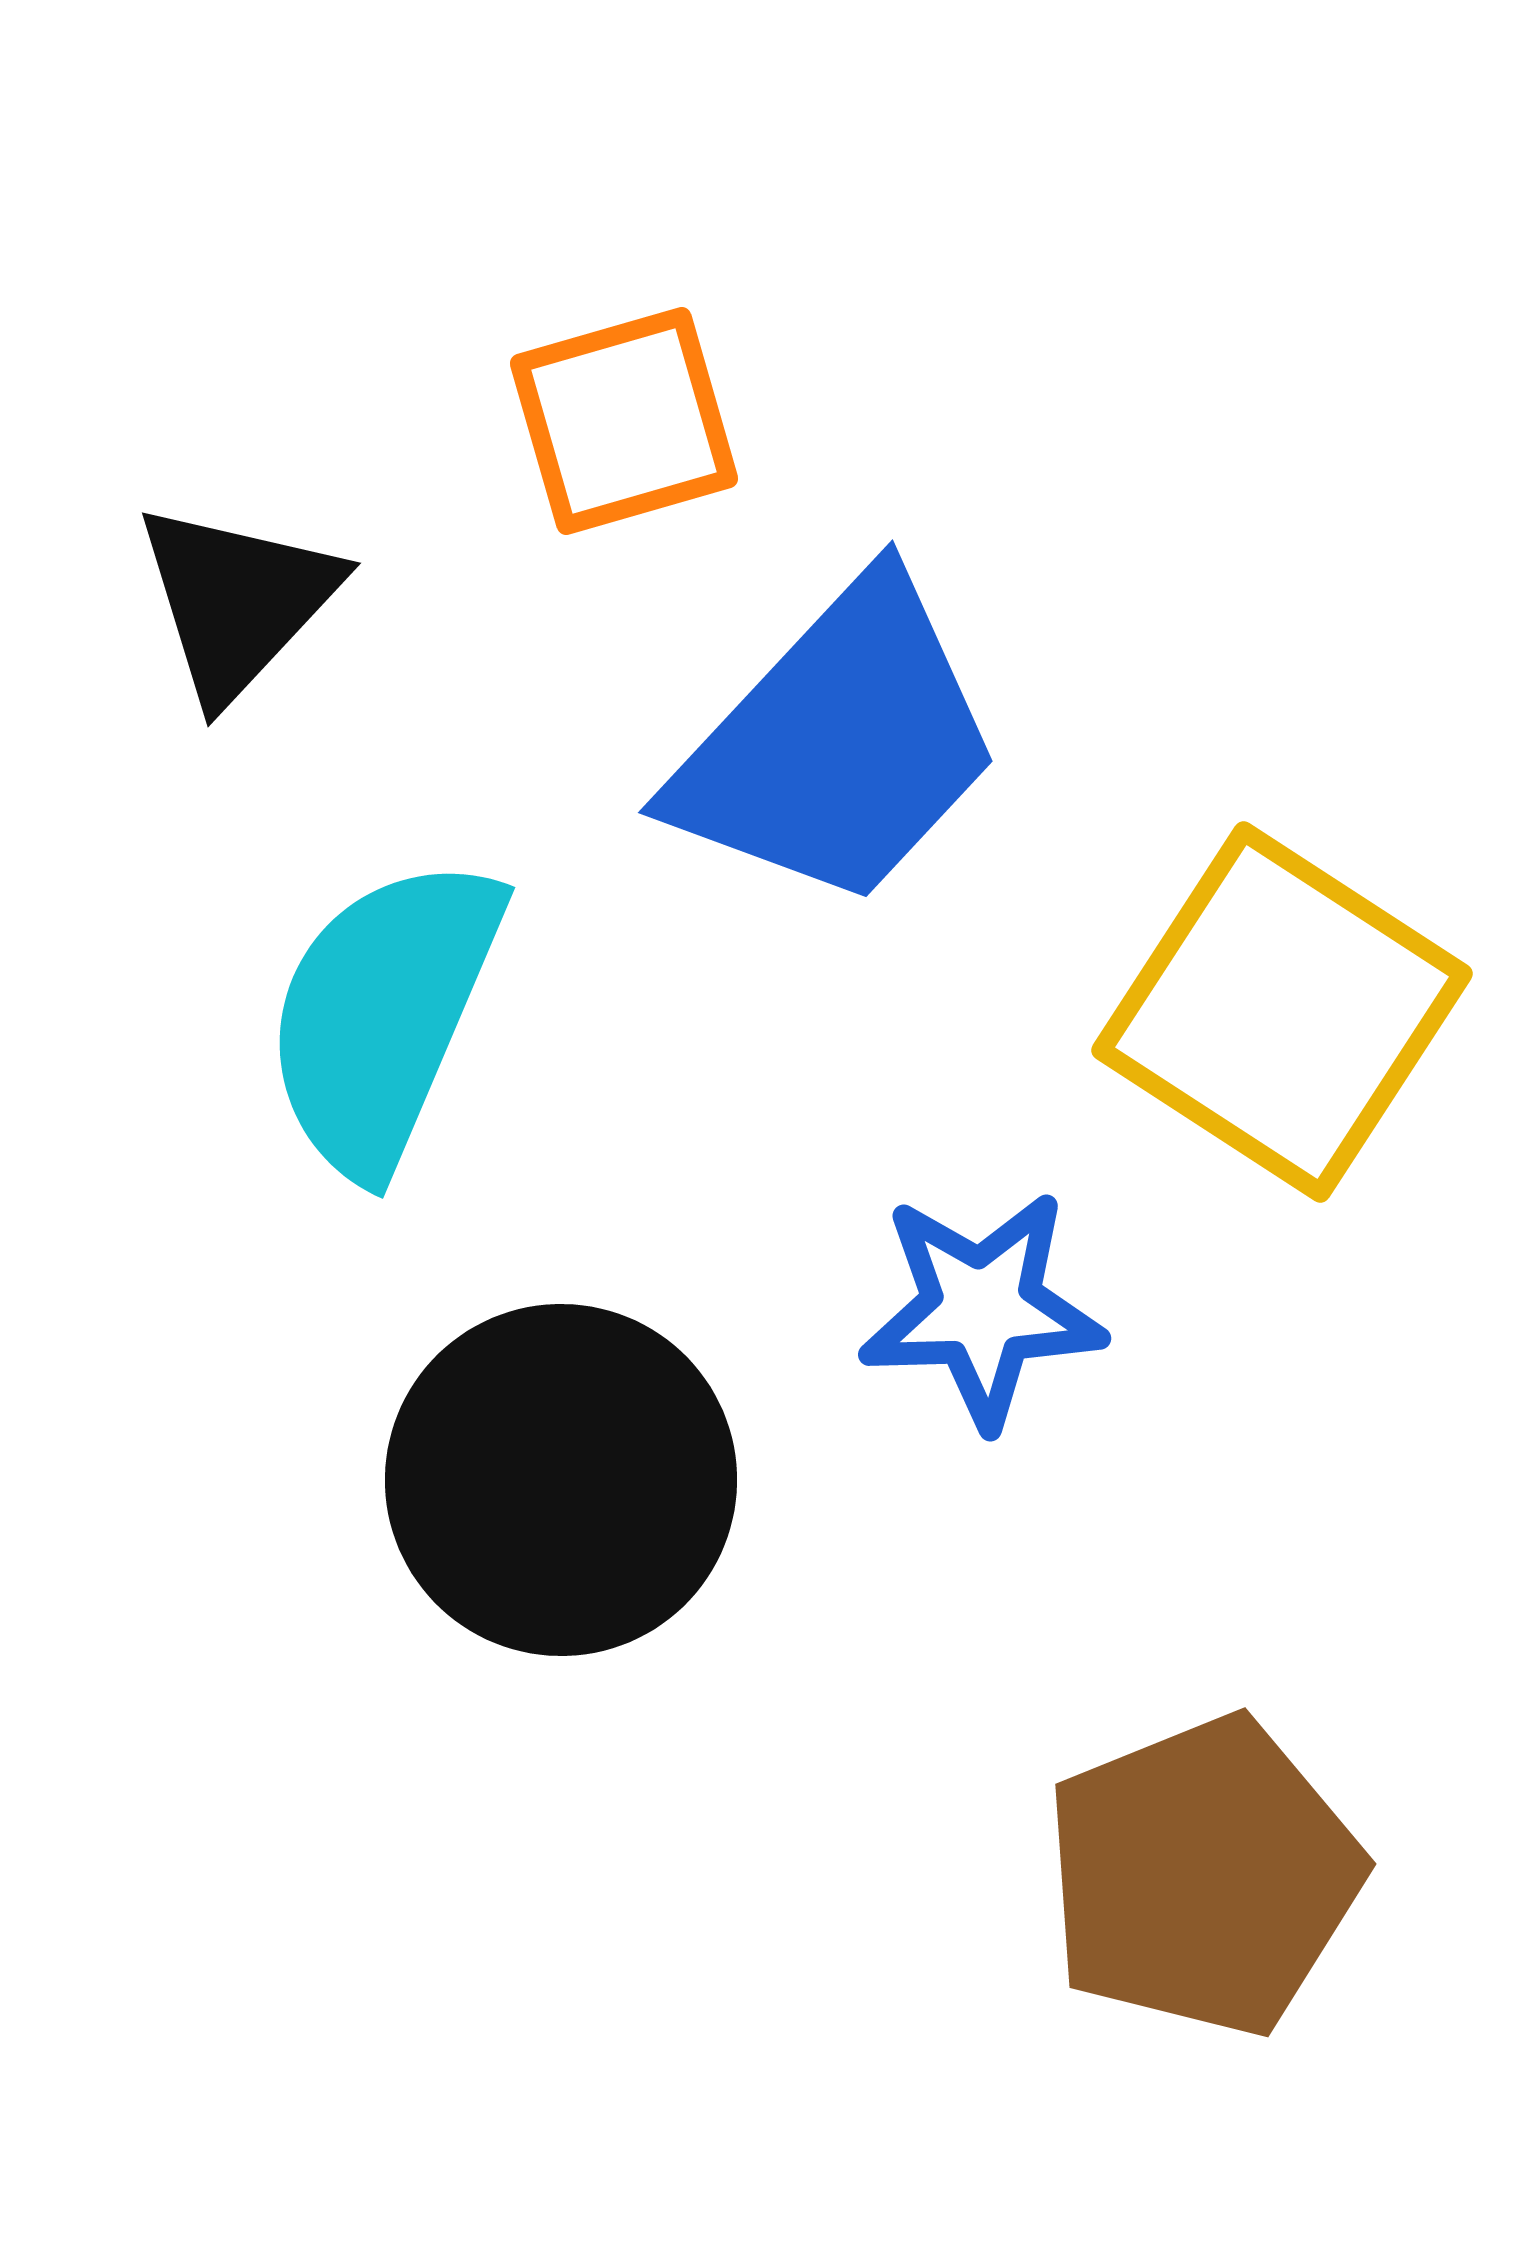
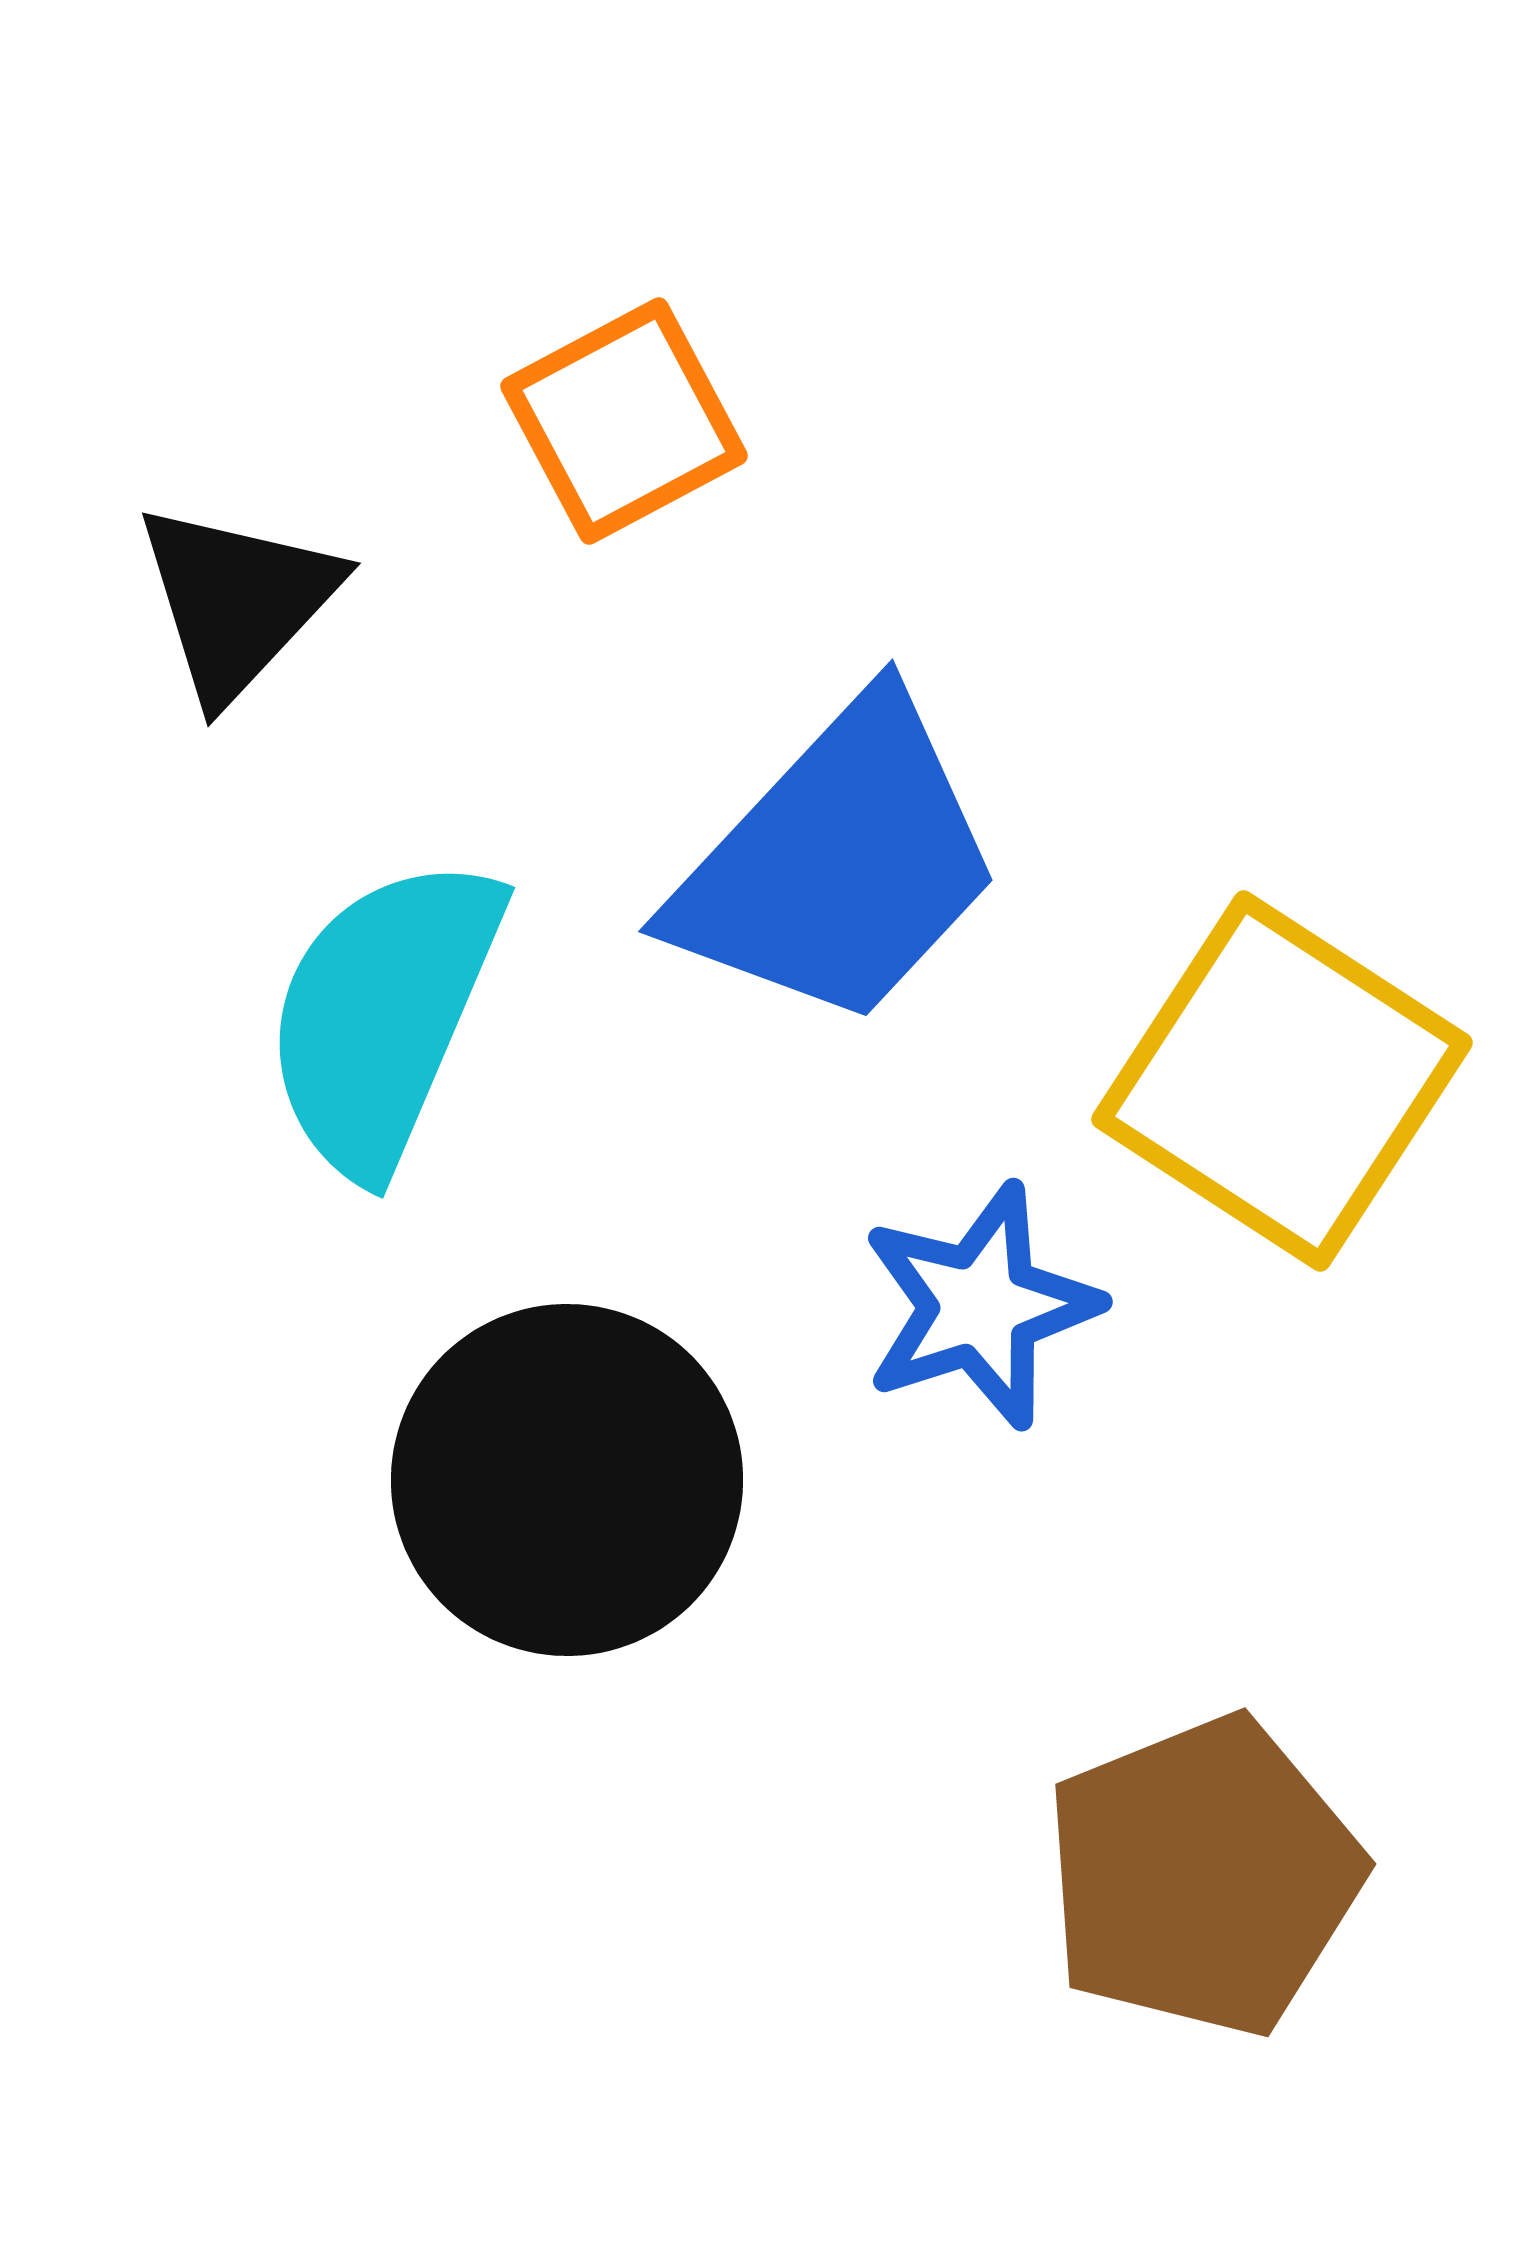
orange square: rotated 12 degrees counterclockwise
blue trapezoid: moved 119 px down
yellow square: moved 69 px down
blue star: moved 2 px left, 3 px up; rotated 16 degrees counterclockwise
black circle: moved 6 px right
